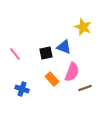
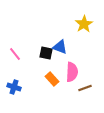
yellow star: moved 1 px right, 3 px up; rotated 18 degrees clockwise
blue triangle: moved 4 px left
black square: rotated 24 degrees clockwise
pink semicircle: rotated 18 degrees counterclockwise
blue cross: moved 8 px left, 2 px up
